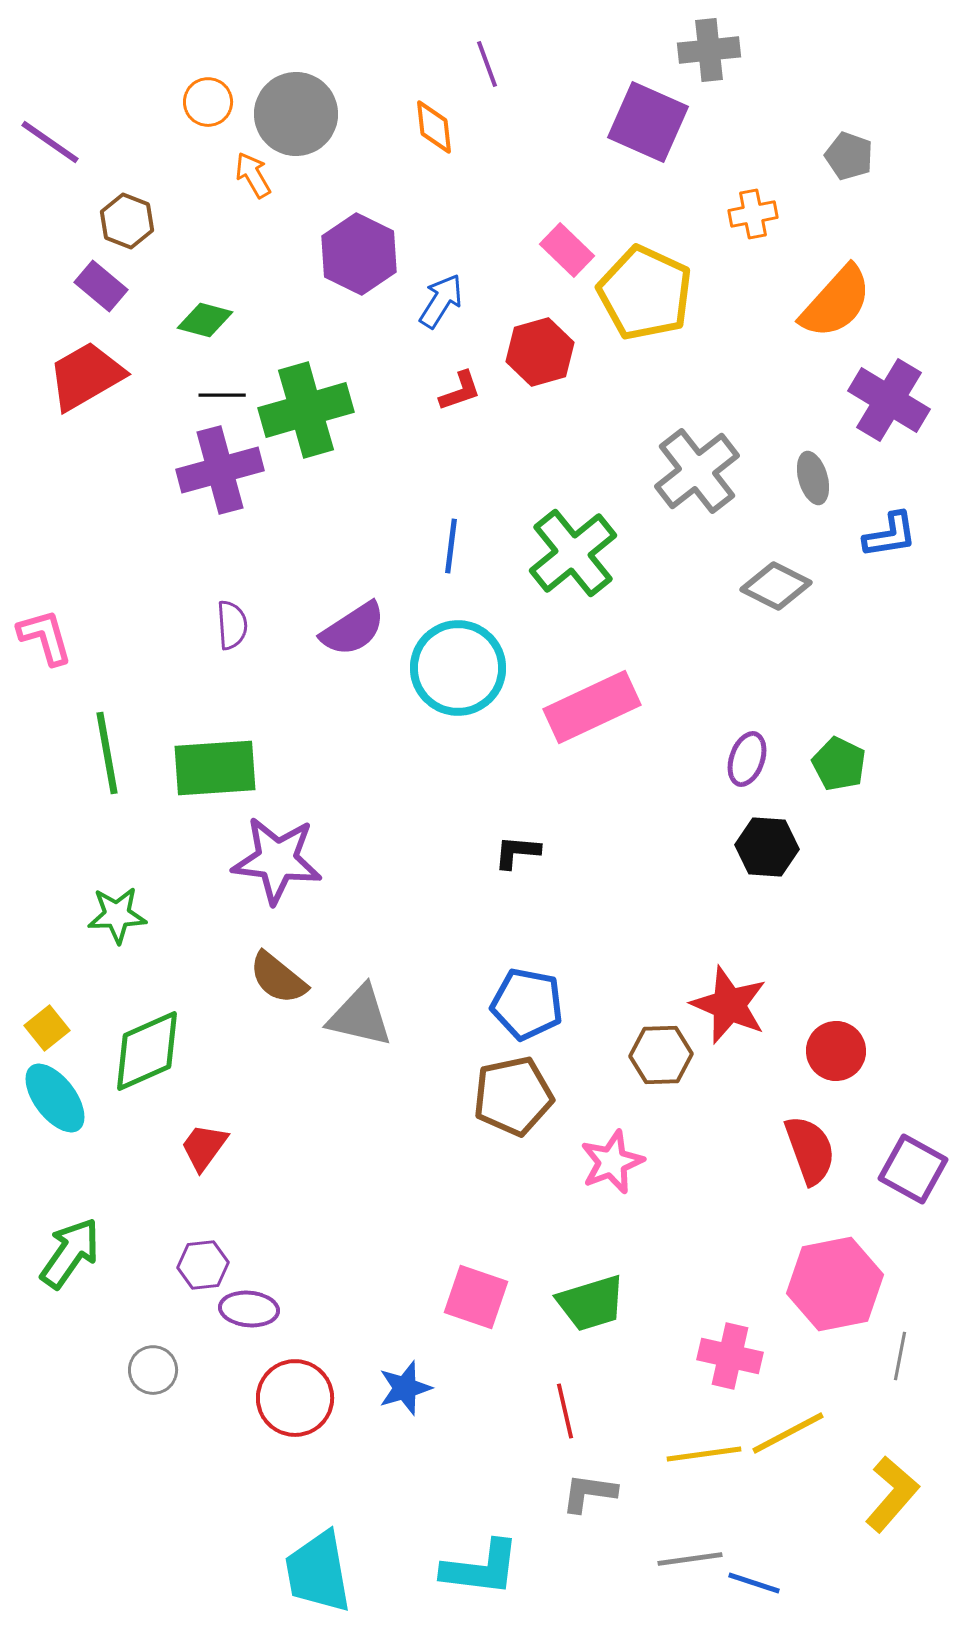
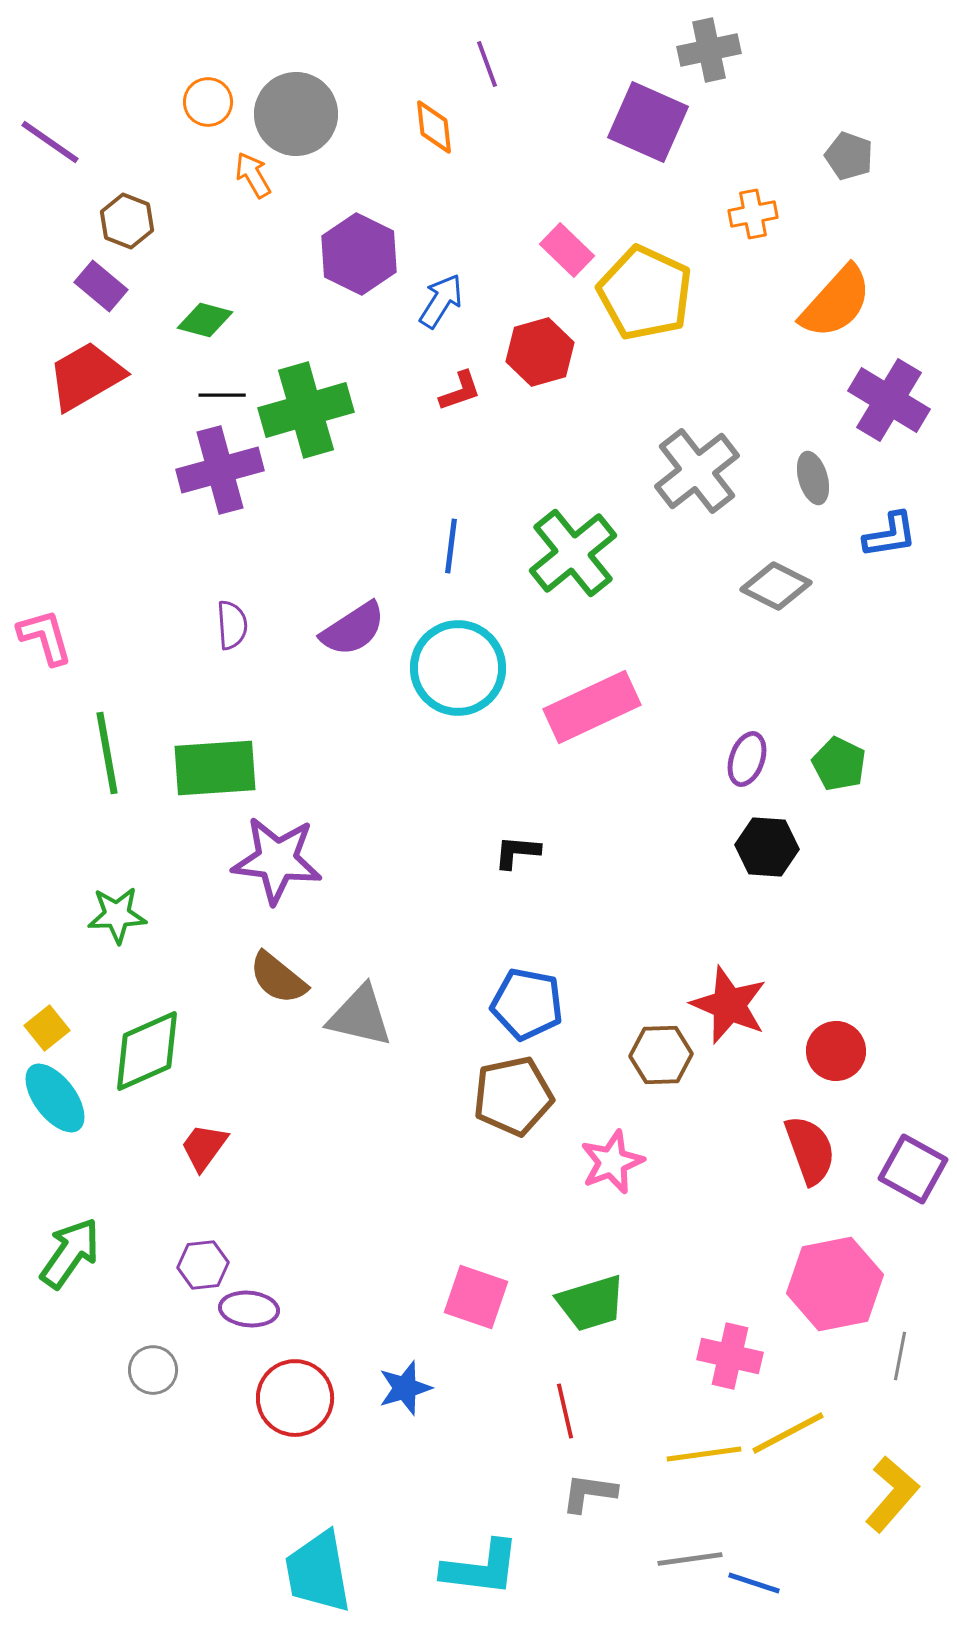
gray cross at (709, 50): rotated 6 degrees counterclockwise
